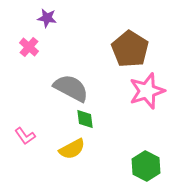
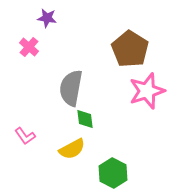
gray semicircle: rotated 108 degrees counterclockwise
green hexagon: moved 33 px left, 7 px down
